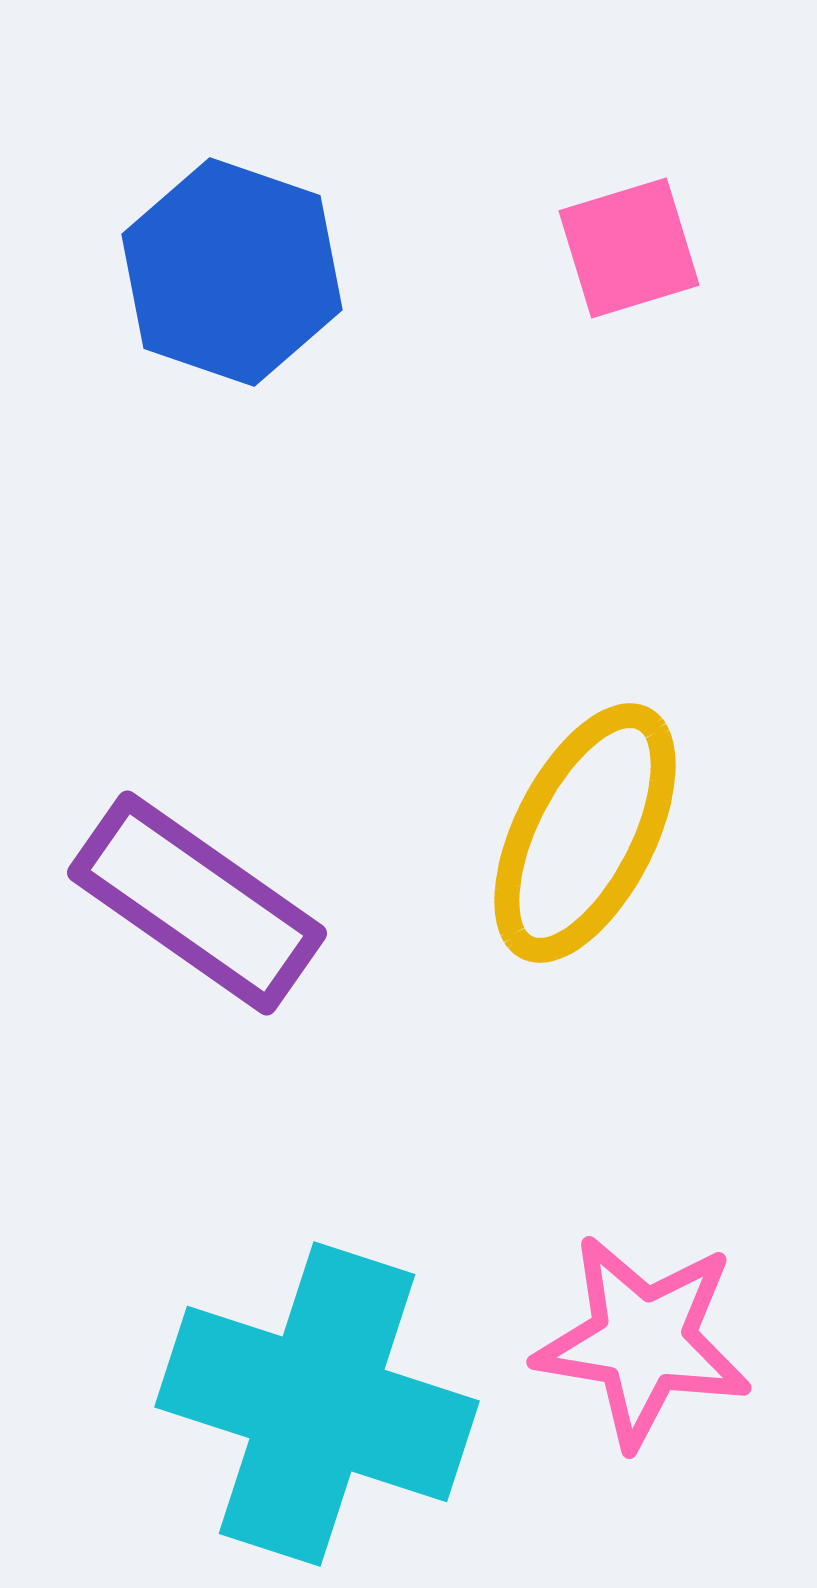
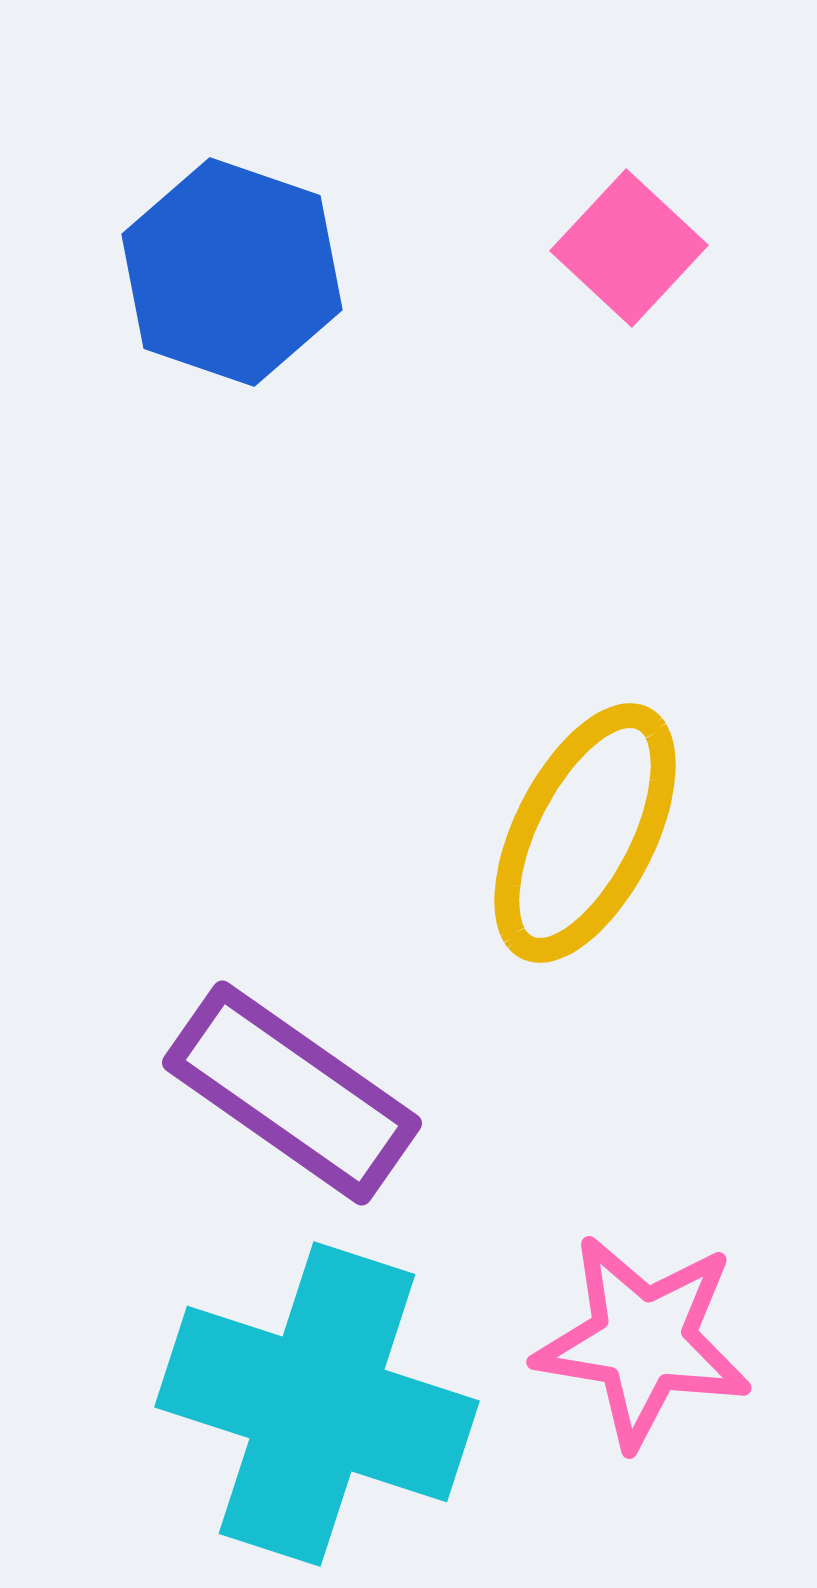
pink square: rotated 30 degrees counterclockwise
purple rectangle: moved 95 px right, 190 px down
